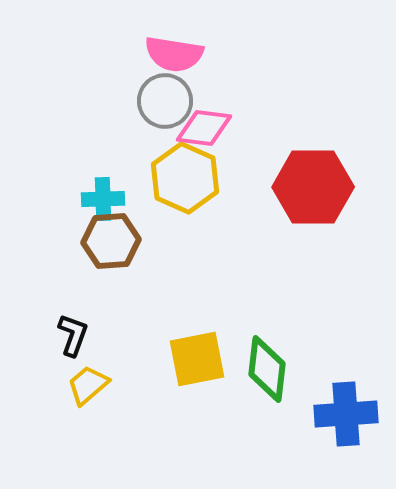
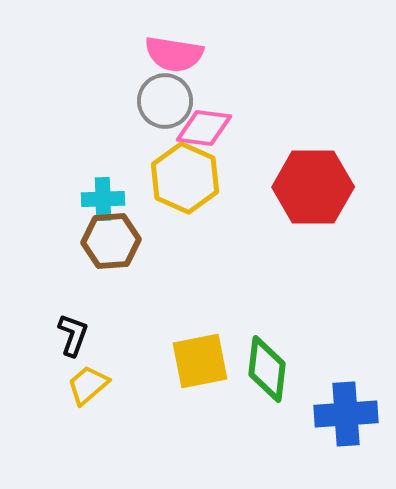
yellow square: moved 3 px right, 2 px down
